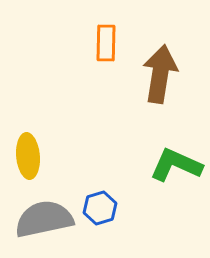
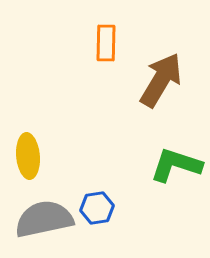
brown arrow: moved 1 px right, 6 px down; rotated 22 degrees clockwise
green L-shape: rotated 6 degrees counterclockwise
blue hexagon: moved 3 px left; rotated 8 degrees clockwise
